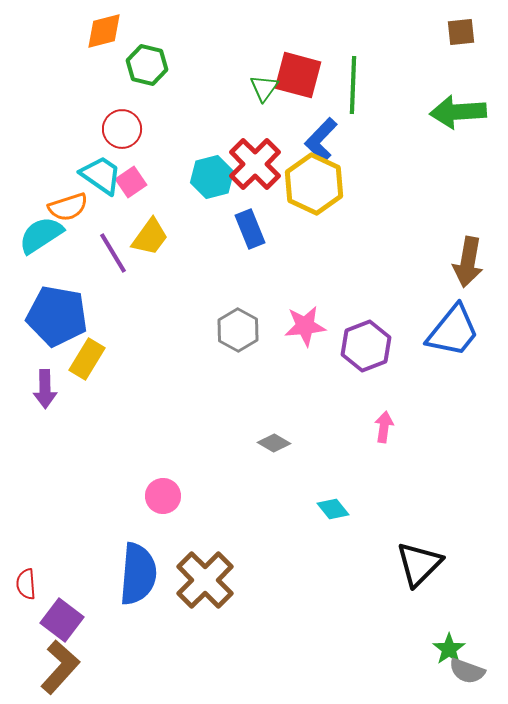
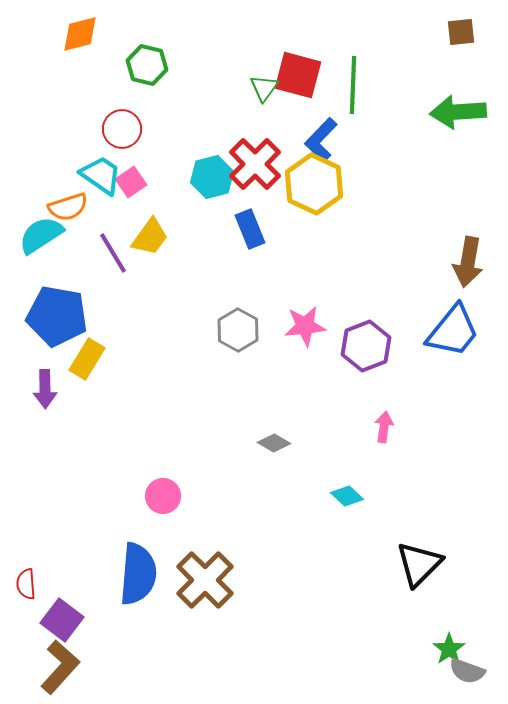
orange diamond: moved 24 px left, 3 px down
cyan diamond: moved 14 px right, 13 px up; rotated 8 degrees counterclockwise
